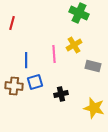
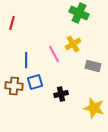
yellow cross: moved 1 px left, 1 px up
pink line: rotated 24 degrees counterclockwise
